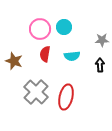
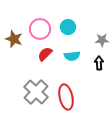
cyan circle: moved 4 px right
red semicircle: rotated 35 degrees clockwise
brown star: moved 22 px up
black arrow: moved 1 px left, 2 px up
red ellipse: rotated 25 degrees counterclockwise
